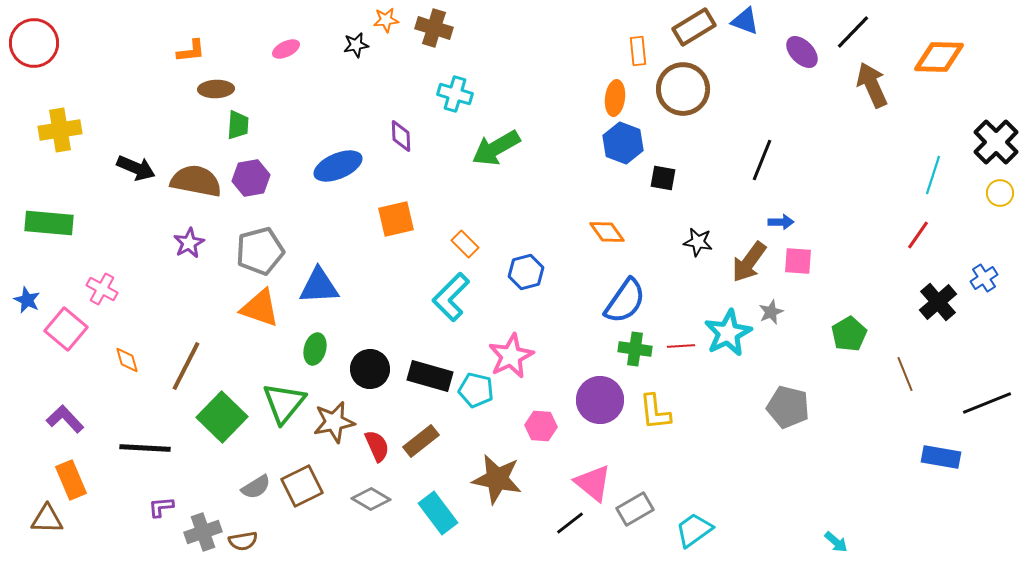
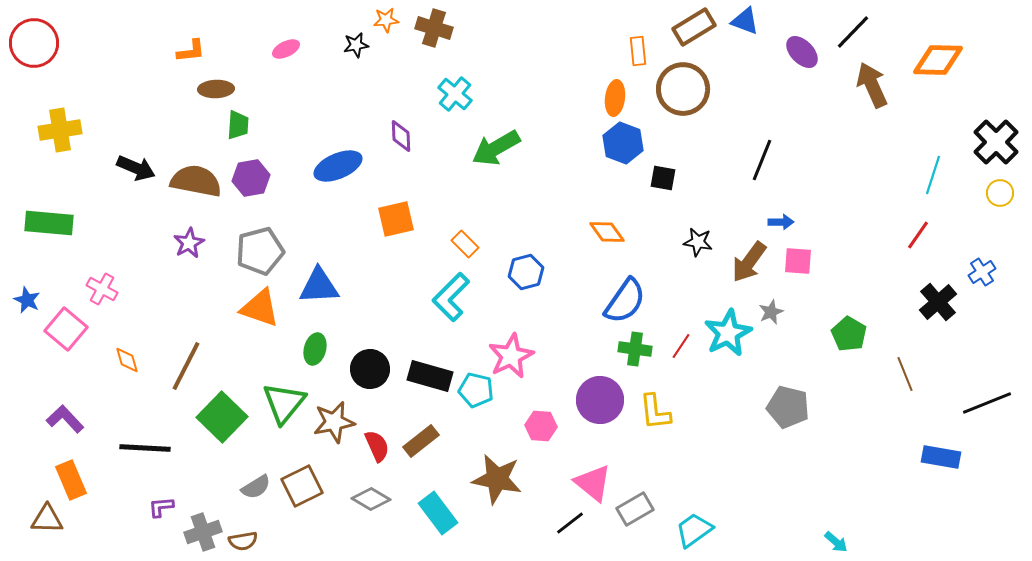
orange diamond at (939, 57): moved 1 px left, 3 px down
cyan cross at (455, 94): rotated 24 degrees clockwise
blue cross at (984, 278): moved 2 px left, 6 px up
green pentagon at (849, 334): rotated 12 degrees counterclockwise
red line at (681, 346): rotated 52 degrees counterclockwise
